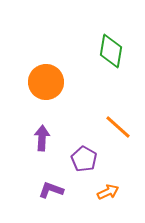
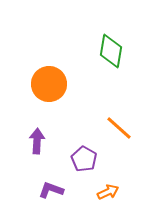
orange circle: moved 3 px right, 2 px down
orange line: moved 1 px right, 1 px down
purple arrow: moved 5 px left, 3 px down
